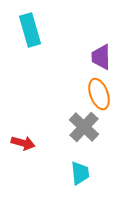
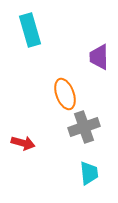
purple trapezoid: moved 2 px left
orange ellipse: moved 34 px left
gray cross: rotated 28 degrees clockwise
cyan trapezoid: moved 9 px right
